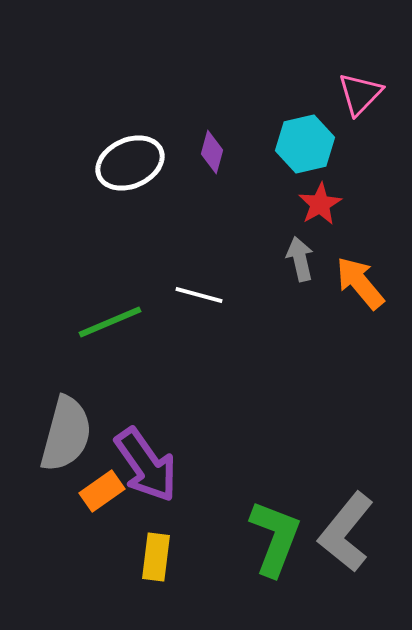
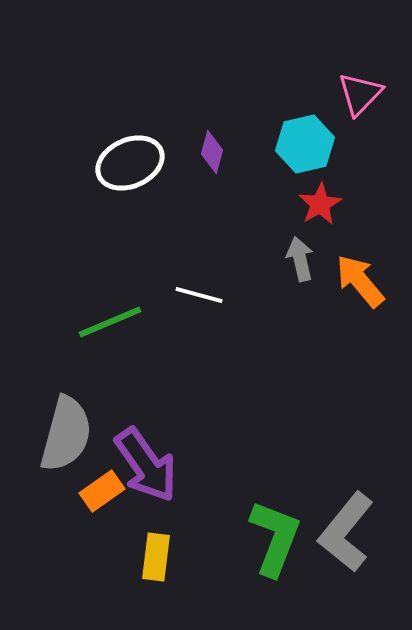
orange arrow: moved 2 px up
